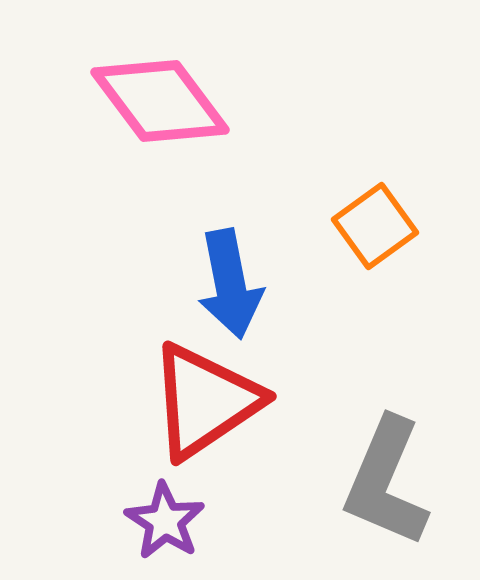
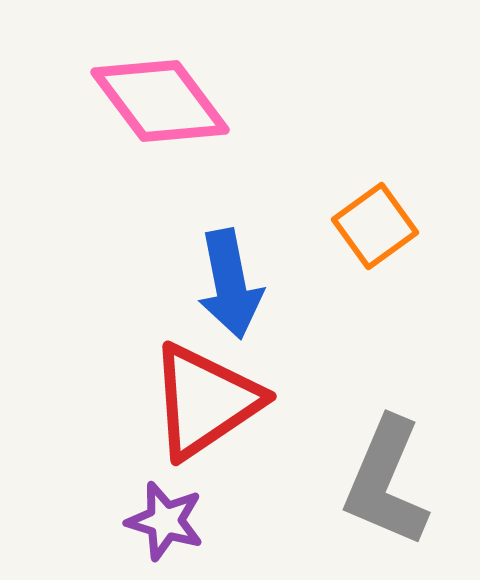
purple star: rotated 16 degrees counterclockwise
